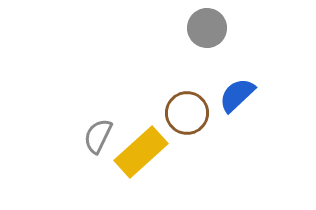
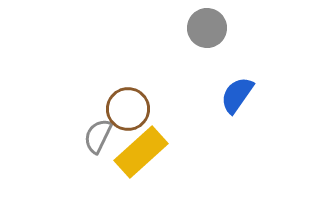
blue semicircle: rotated 12 degrees counterclockwise
brown circle: moved 59 px left, 4 px up
